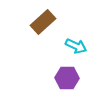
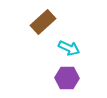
cyan arrow: moved 7 px left, 2 px down
